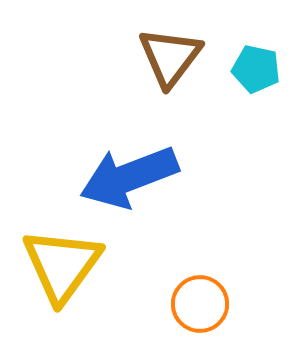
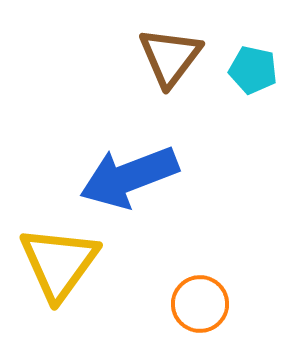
cyan pentagon: moved 3 px left, 1 px down
yellow triangle: moved 3 px left, 2 px up
